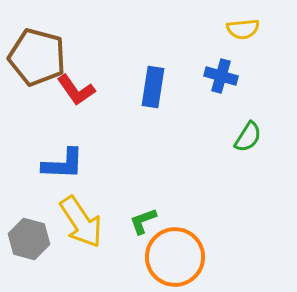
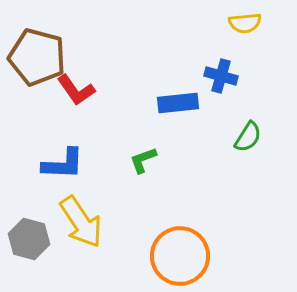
yellow semicircle: moved 2 px right, 6 px up
blue rectangle: moved 25 px right, 16 px down; rotated 75 degrees clockwise
green L-shape: moved 61 px up
orange circle: moved 5 px right, 1 px up
